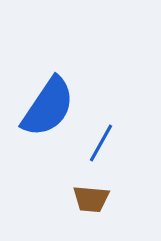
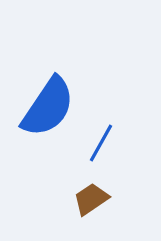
brown trapezoid: rotated 141 degrees clockwise
